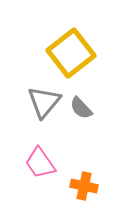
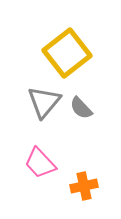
yellow square: moved 4 px left
pink trapezoid: rotated 8 degrees counterclockwise
orange cross: rotated 24 degrees counterclockwise
